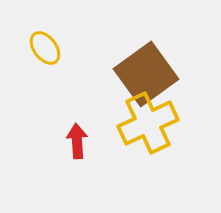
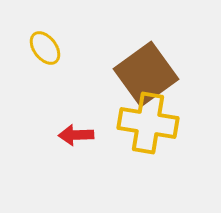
yellow cross: rotated 34 degrees clockwise
red arrow: moved 1 px left, 6 px up; rotated 88 degrees counterclockwise
